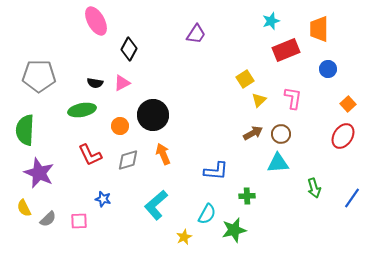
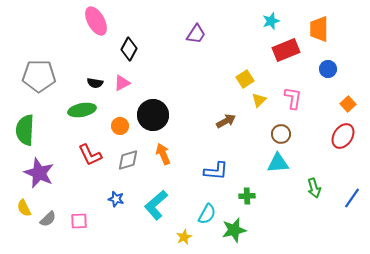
brown arrow: moved 27 px left, 12 px up
blue star: moved 13 px right
